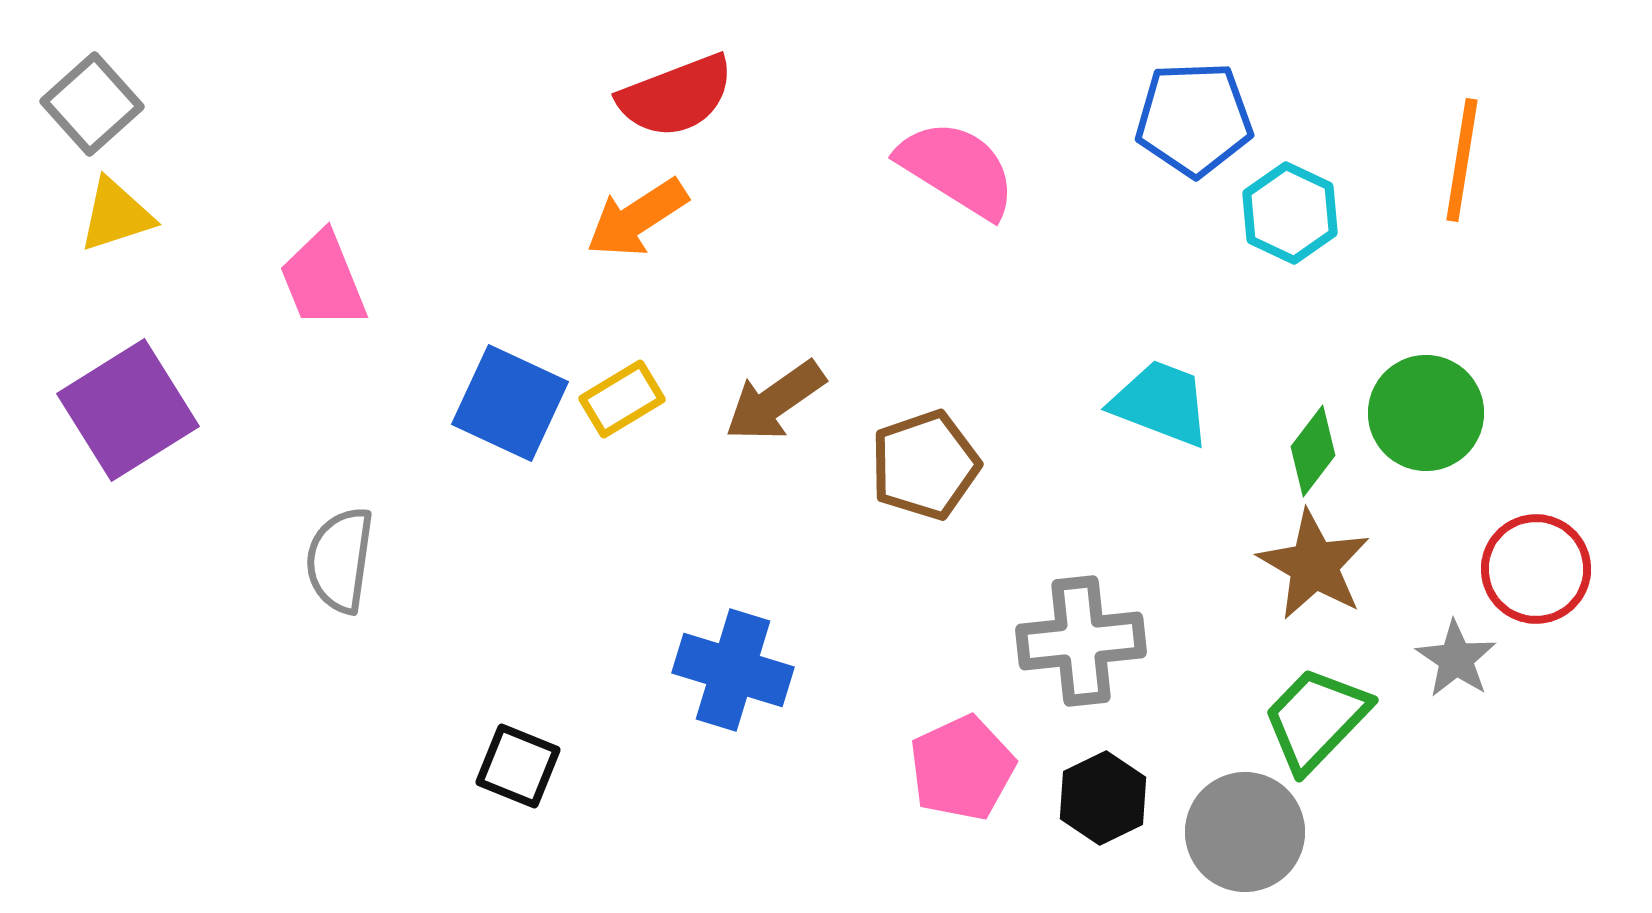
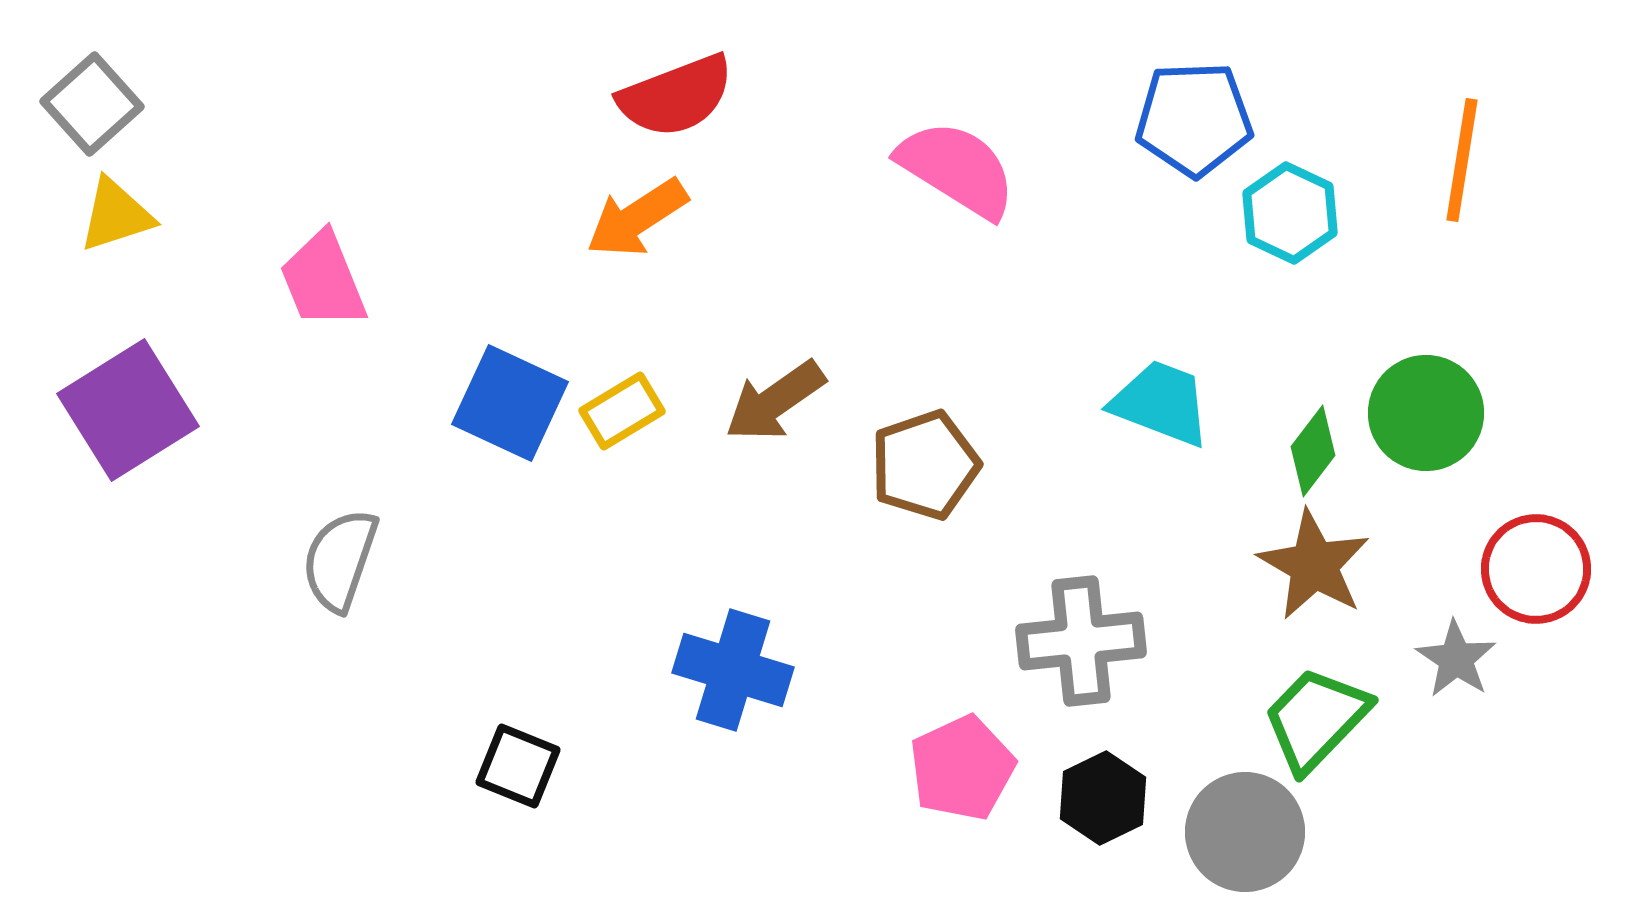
yellow rectangle: moved 12 px down
gray semicircle: rotated 11 degrees clockwise
